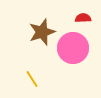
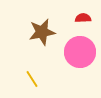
brown star: rotated 8 degrees clockwise
pink circle: moved 7 px right, 4 px down
